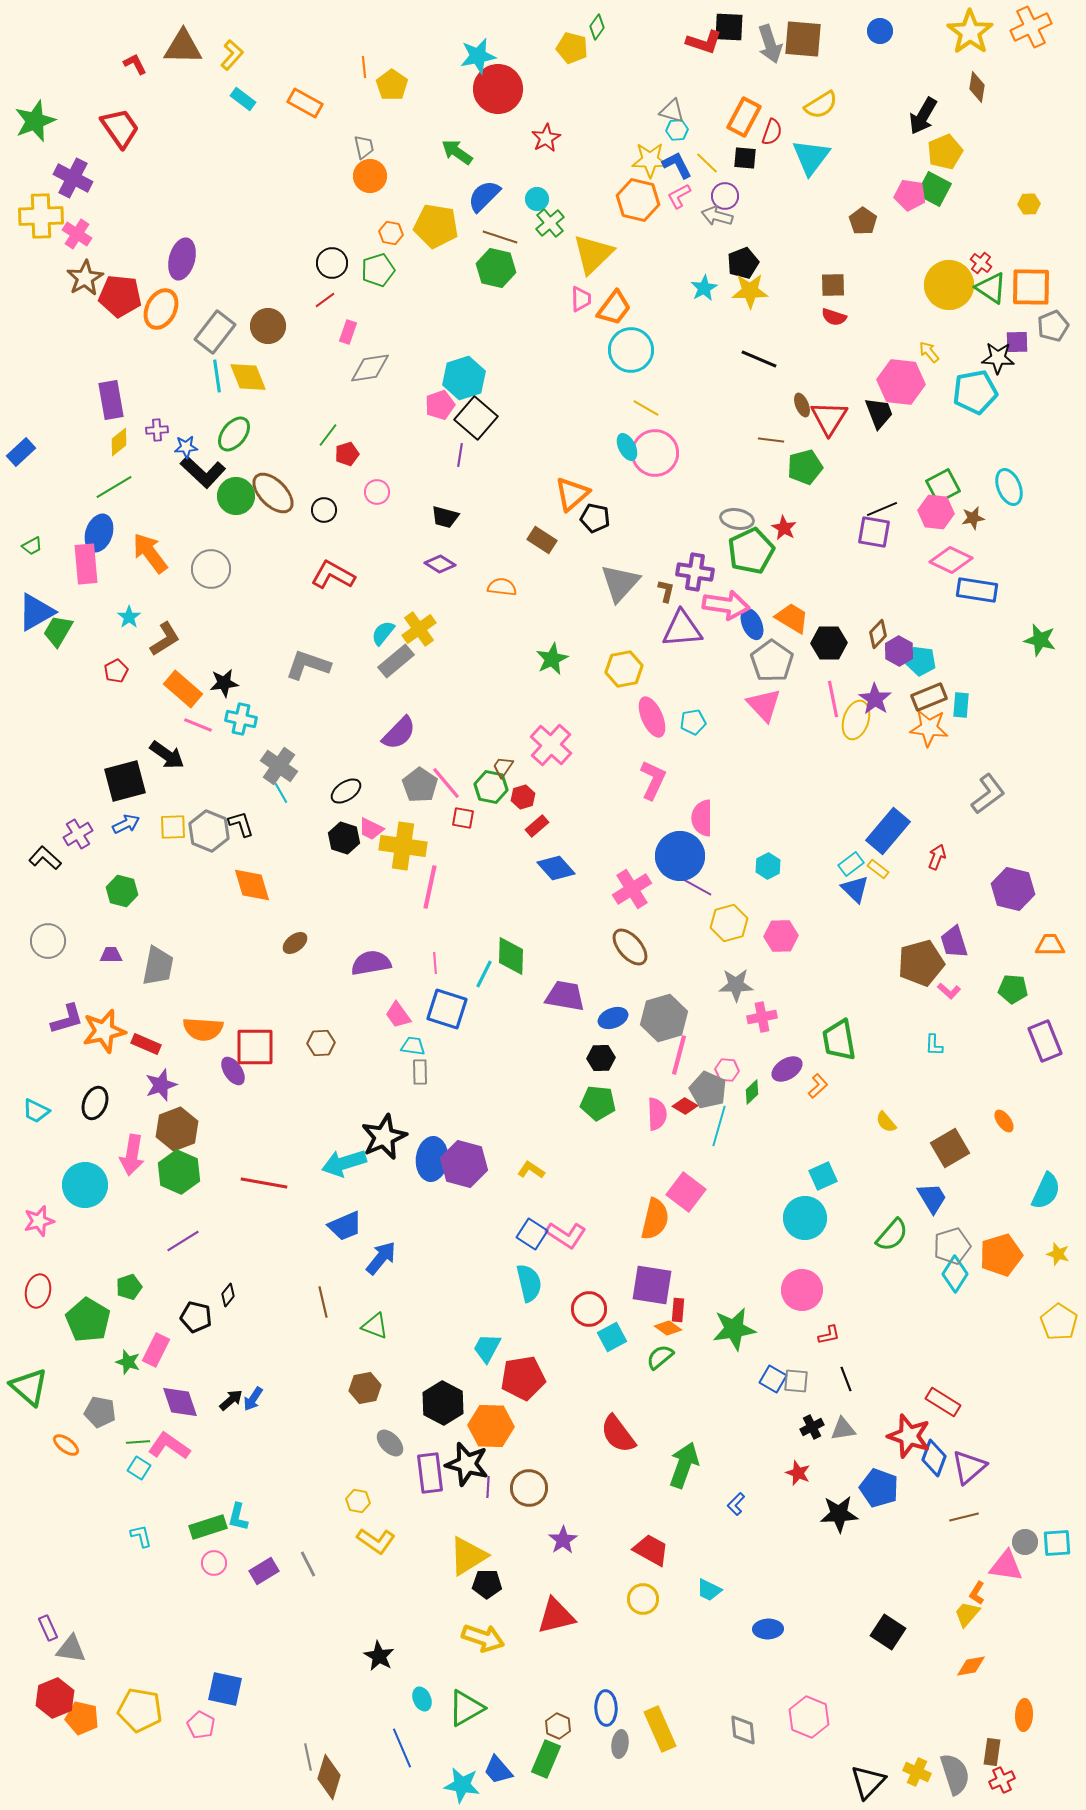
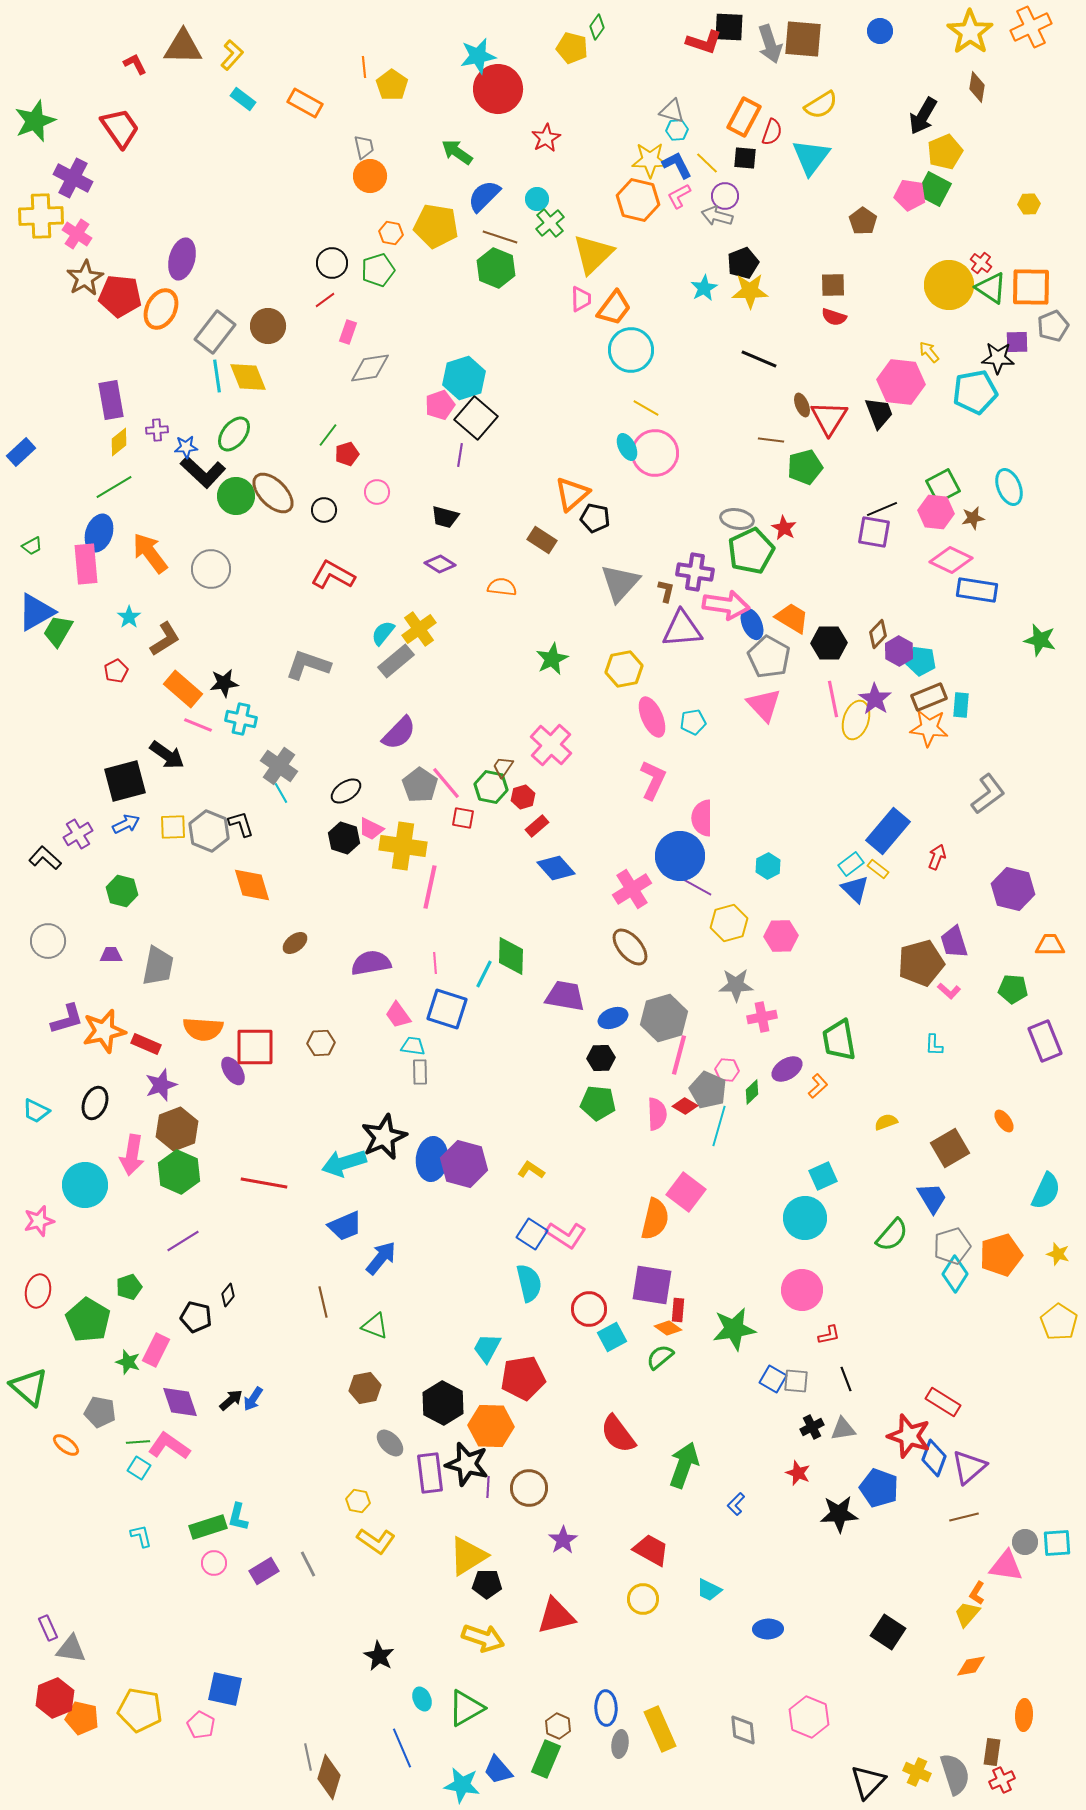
green hexagon at (496, 268): rotated 9 degrees clockwise
gray pentagon at (772, 661): moved 3 px left, 4 px up; rotated 6 degrees counterclockwise
yellow semicircle at (886, 1122): rotated 110 degrees clockwise
